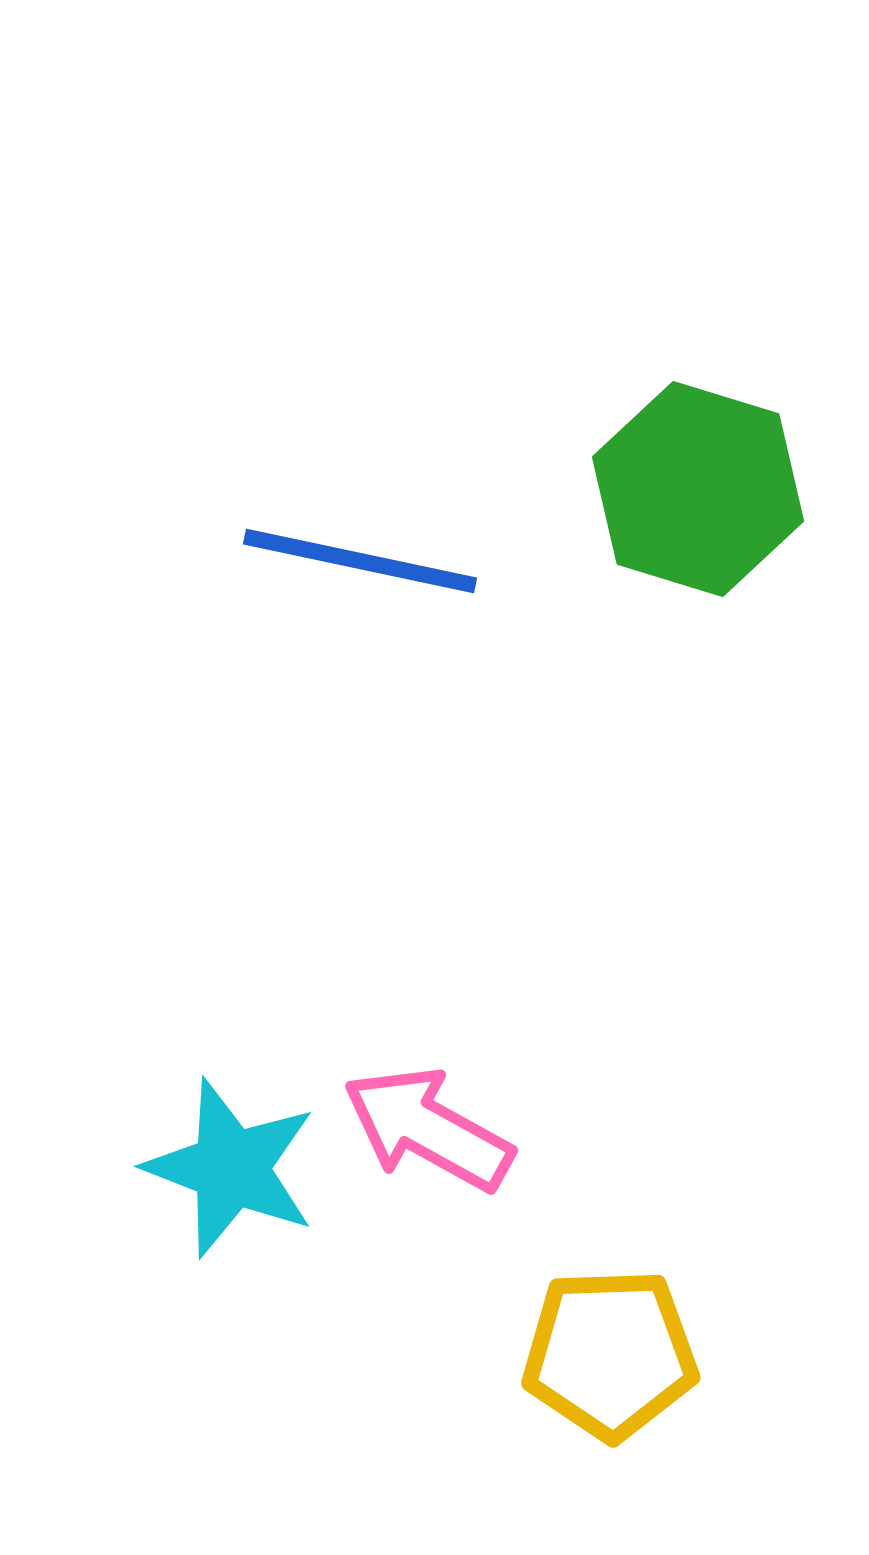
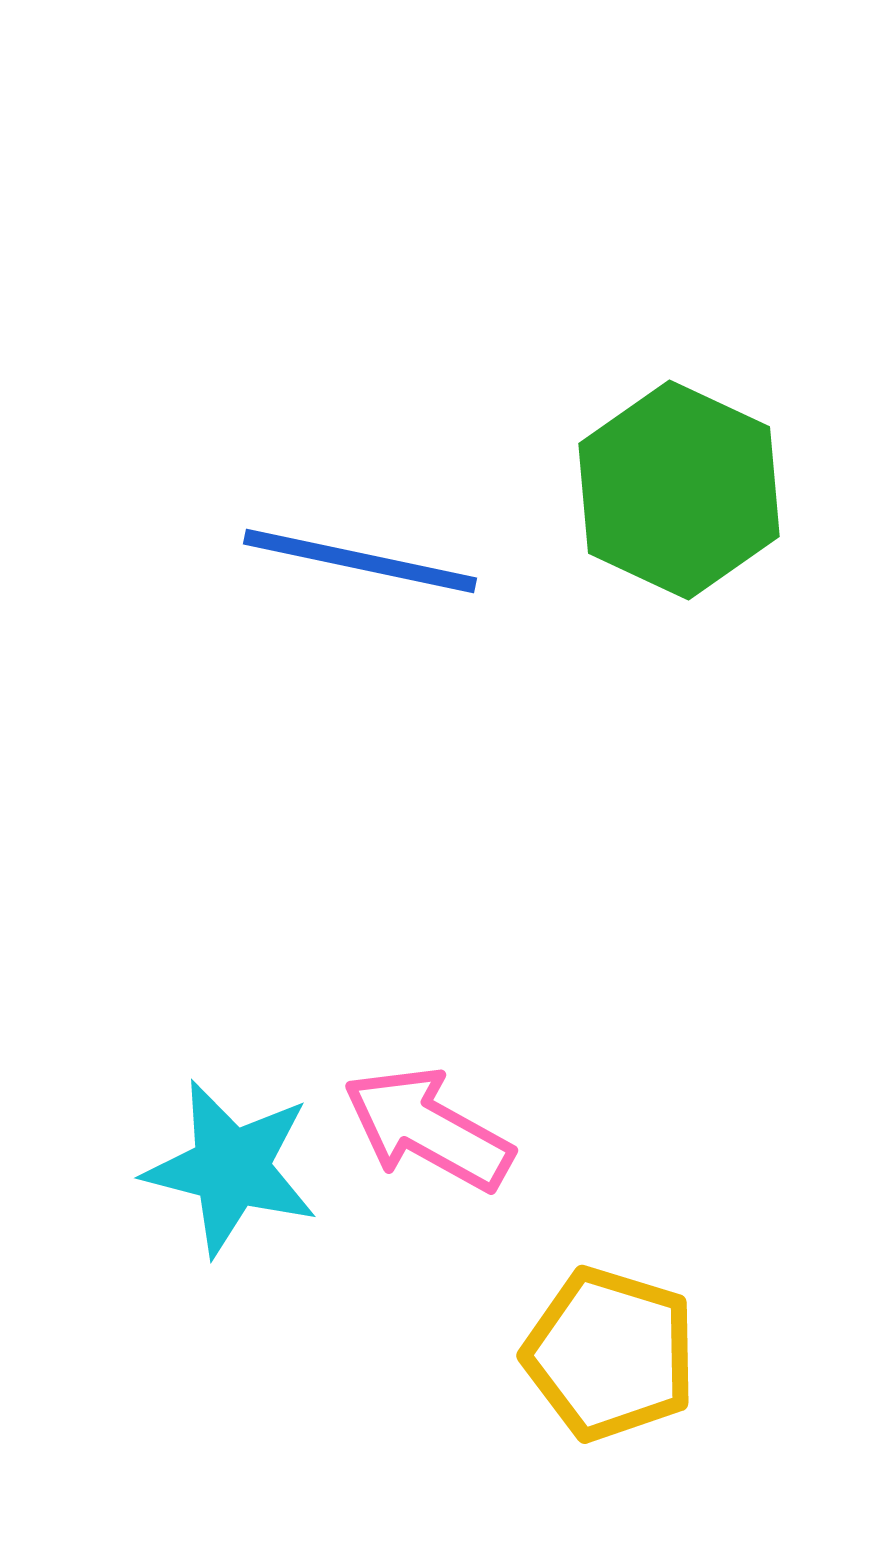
green hexagon: moved 19 px left, 1 px down; rotated 8 degrees clockwise
cyan star: rotated 7 degrees counterclockwise
yellow pentagon: rotated 19 degrees clockwise
